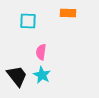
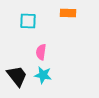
cyan star: moved 1 px right; rotated 18 degrees counterclockwise
